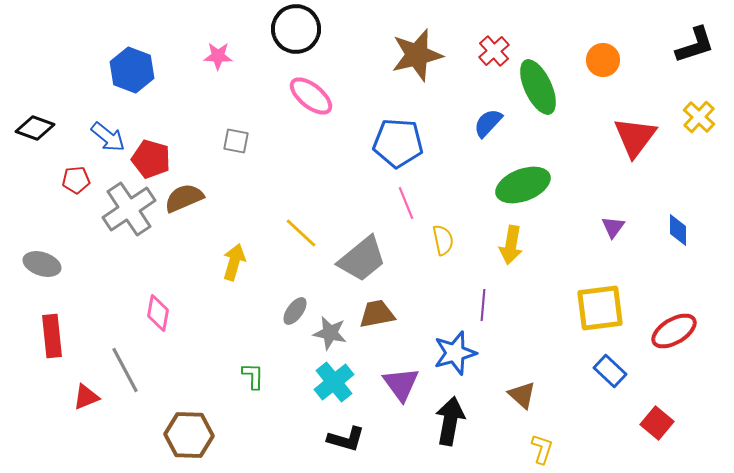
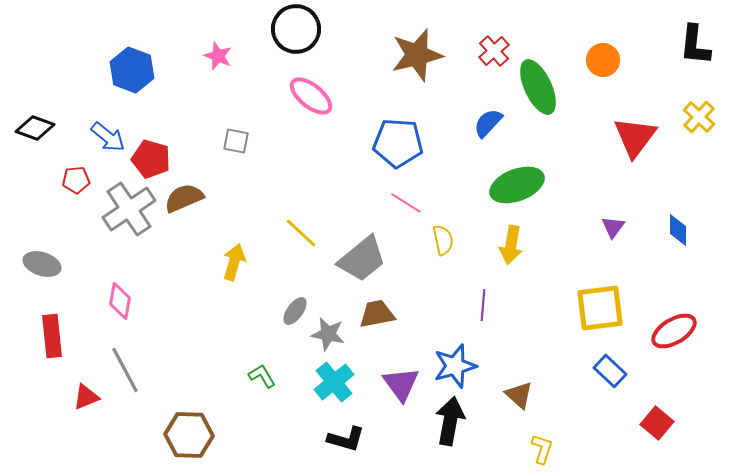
black L-shape at (695, 45): rotated 114 degrees clockwise
pink star at (218, 56): rotated 20 degrees clockwise
green ellipse at (523, 185): moved 6 px left
pink line at (406, 203): rotated 36 degrees counterclockwise
pink diamond at (158, 313): moved 38 px left, 12 px up
gray star at (330, 333): moved 2 px left, 1 px down
blue star at (455, 353): moved 13 px down
green L-shape at (253, 376): moved 9 px right; rotated 32 degrees counterclockwise
brown triangle at (522, 395): moved 3 px left
